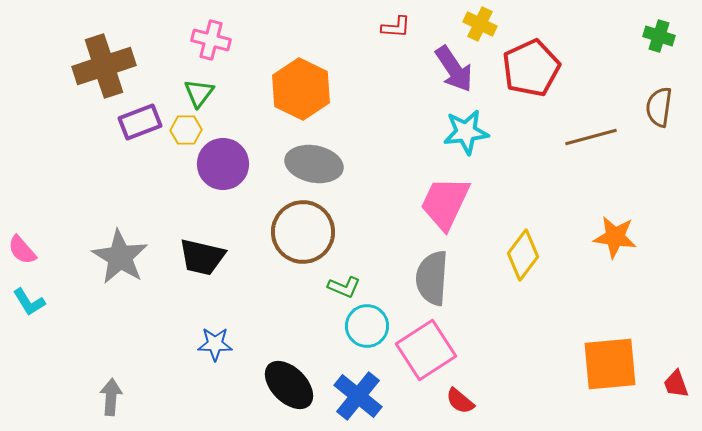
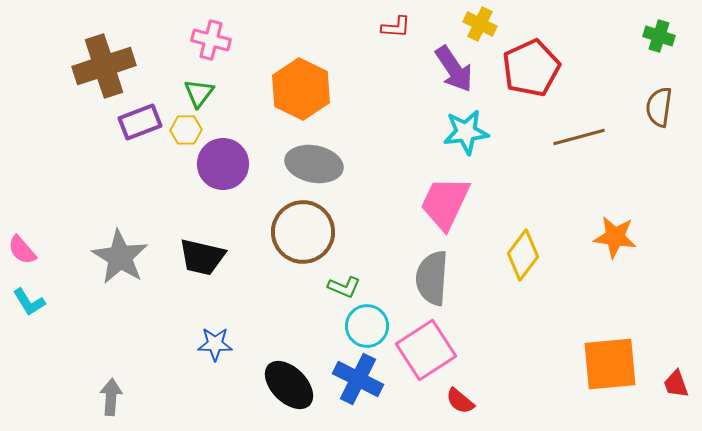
brown line: moved 12 px left
blue cross: moved 17 px up; rotated 12 degrees counterclockwise
